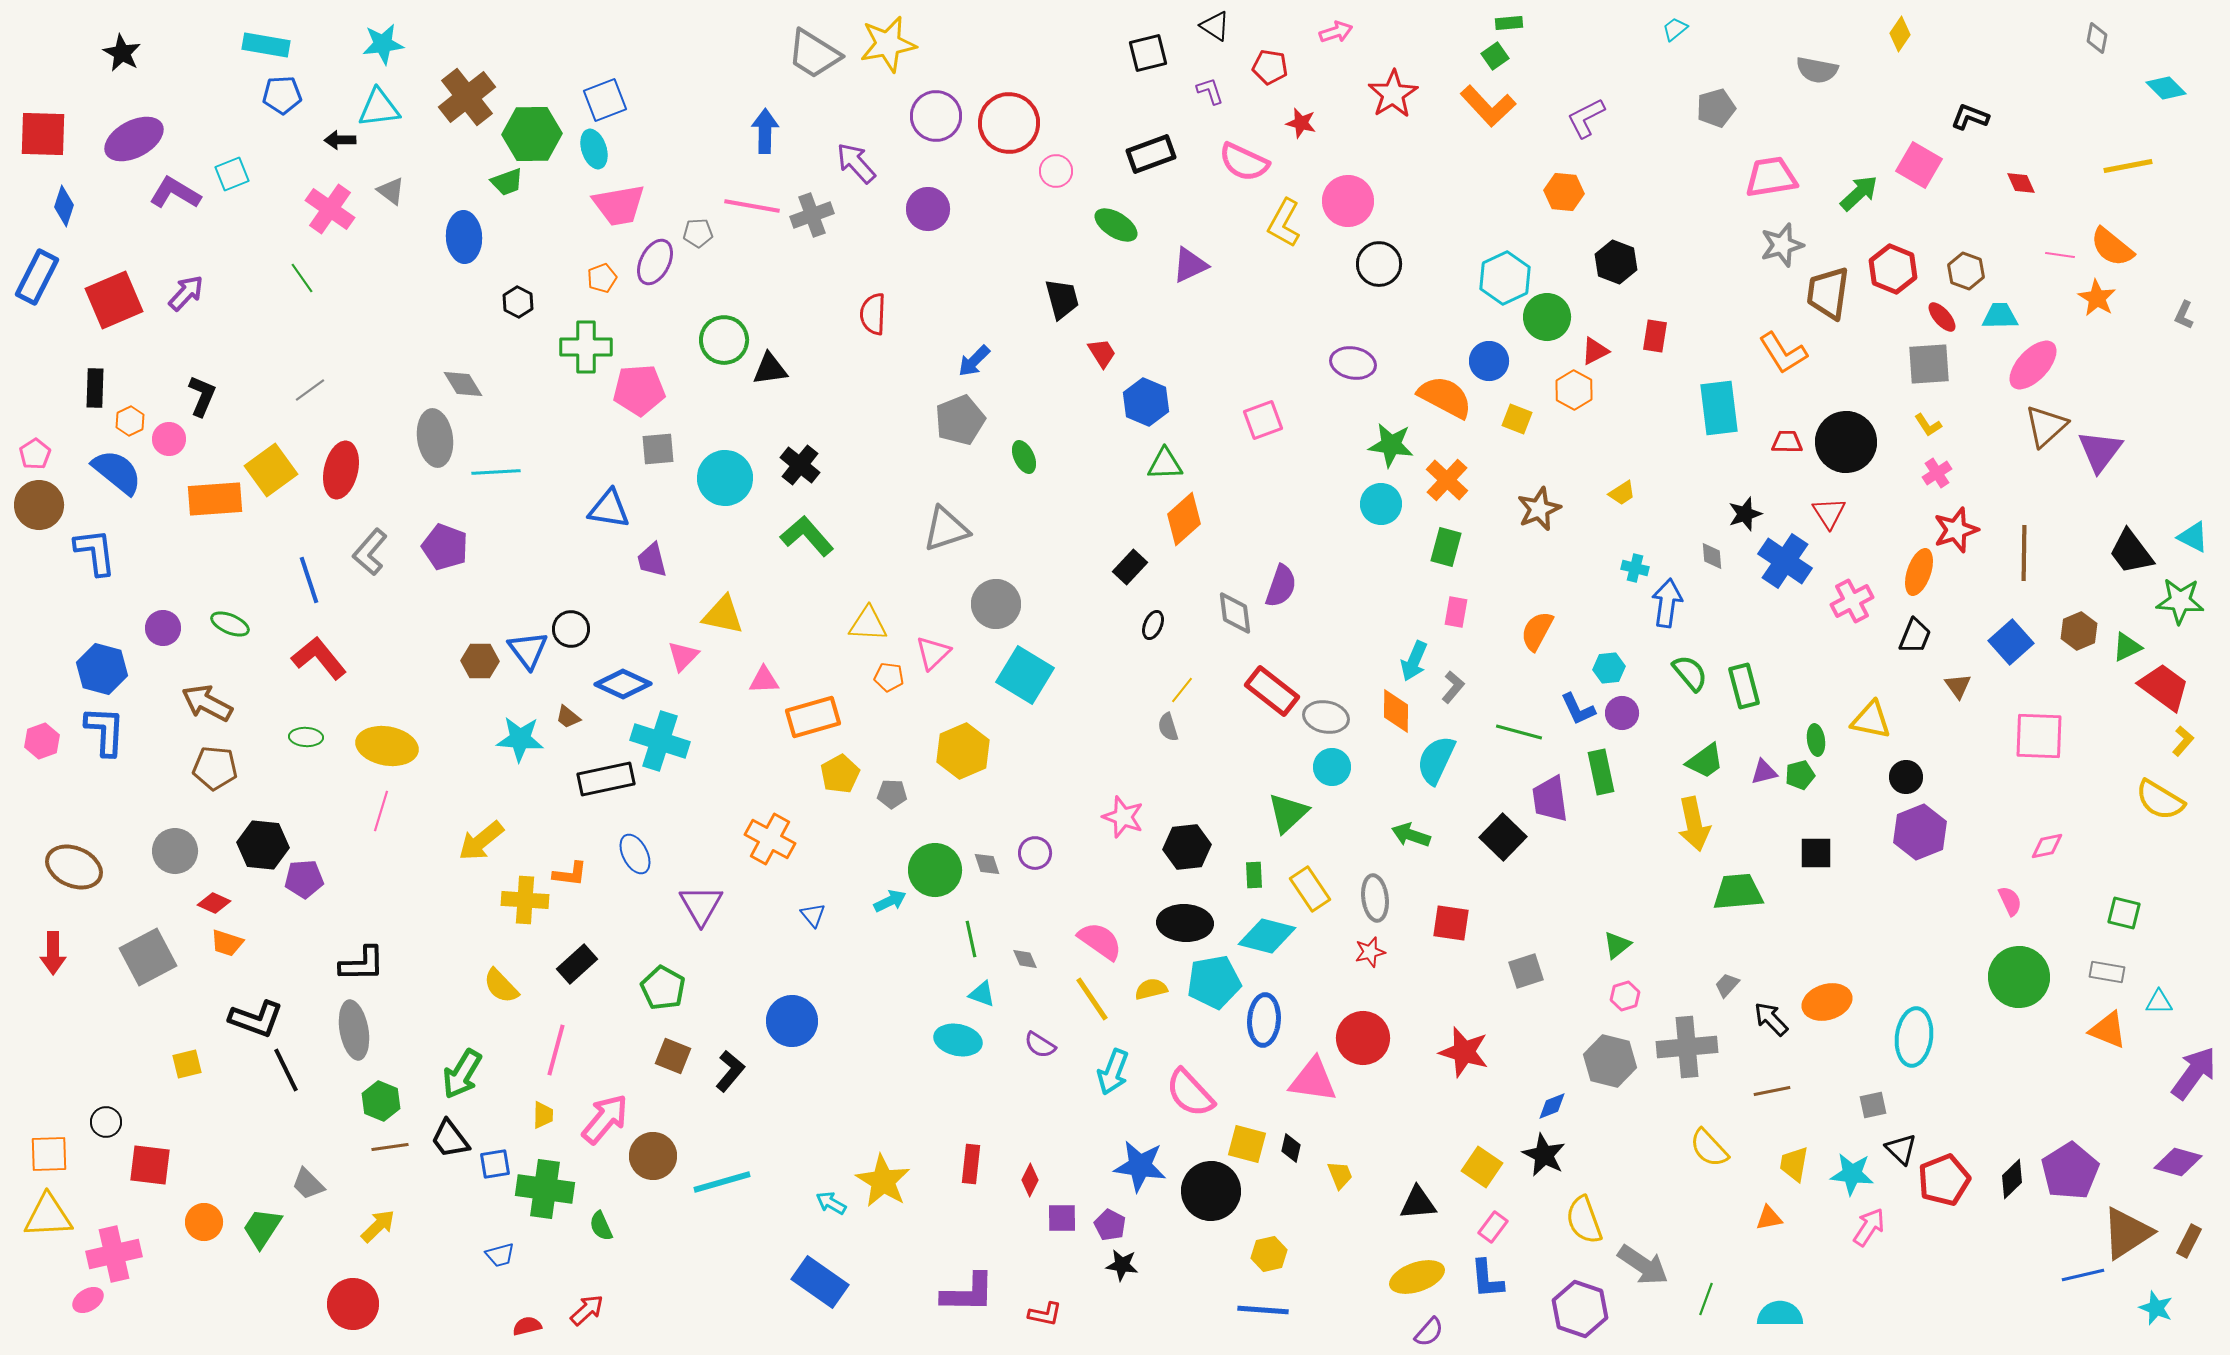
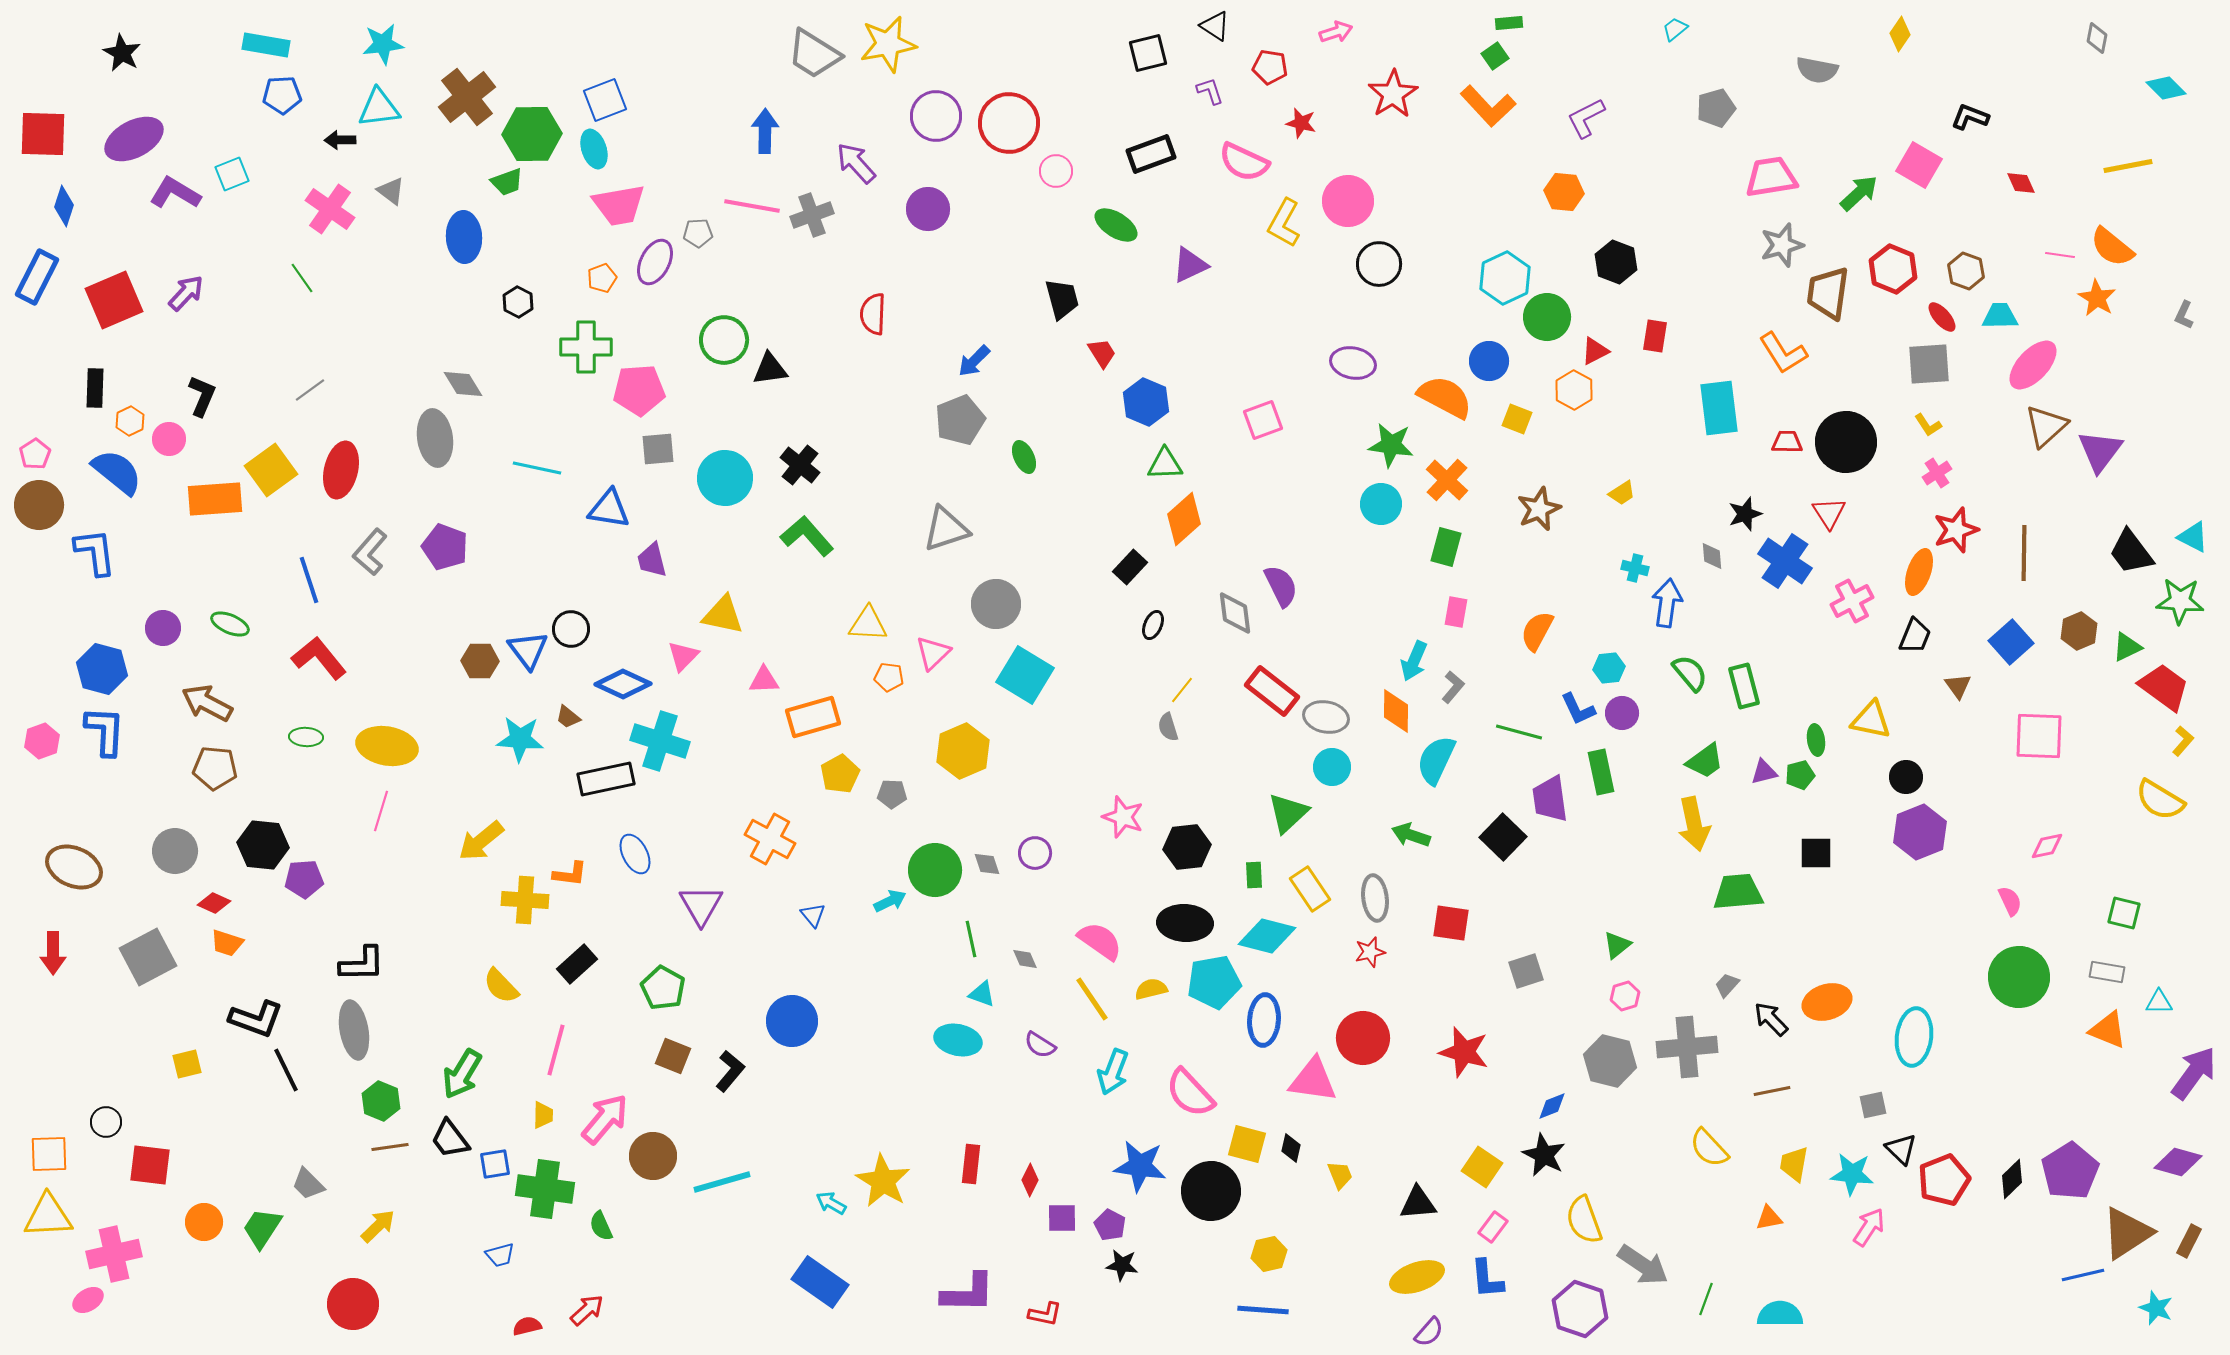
cyan line at (496, 472): moved 41 px right, 4 px up; rotated 15 degrees clockwise
purple semicircle at (1281, 586): rotated 45 degrees counterclockwise
